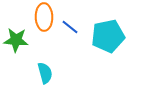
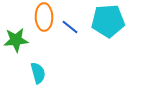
cyan pentagon: moved 15 px up; rotated 8 degrees clockwise
green star: rotated 10 degrees counterclockwise
cyan semicircle: moved 7 px left
